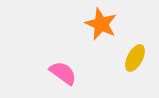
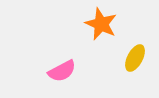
pink semicircle: moved 1 px left, 2 px up; rotated 116 degrees clockwise
